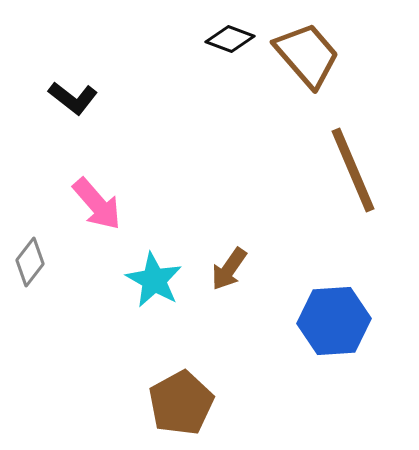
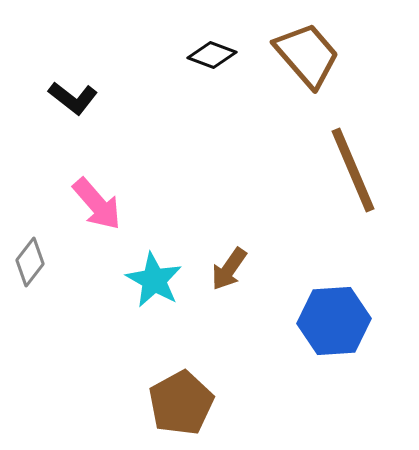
black diamond: moved 18 px left, 16 px down
